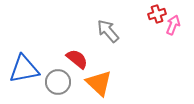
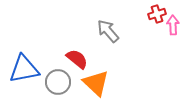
pink arrow: rotated 24 degrees counterclockwise
orange triangle: moved 3 px left
